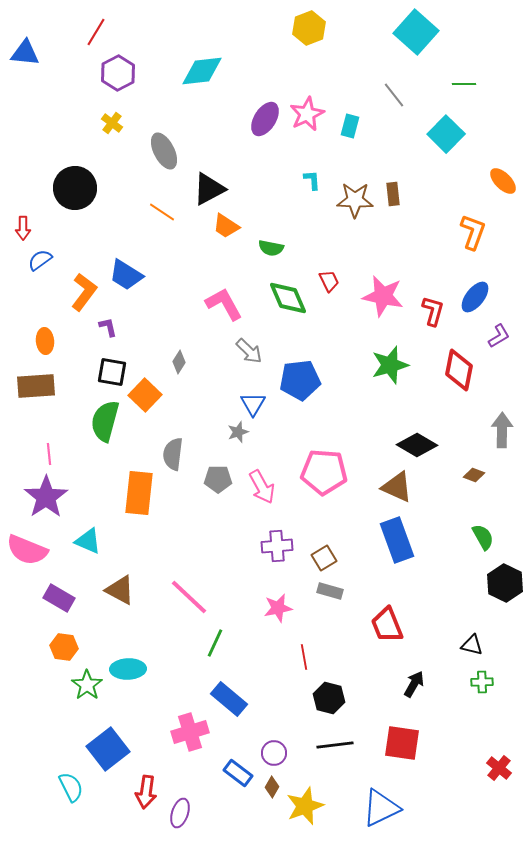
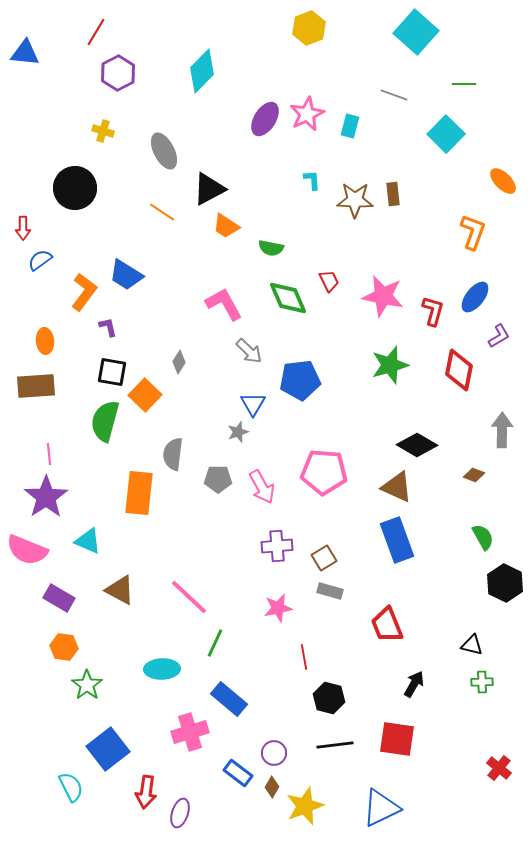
cyan diamond at (202, 71): rotated 39 degrees counterclockwise
gray line at (394, 95): rotated 32 degrees counterclockwise
yellow cross at (112, 123): moved 9 px left, 8 px down; rotated 20 degrees counterclockwise
cyan ellipse at (128, 669): moved 34 px right
red square at (402, 743): moved 5 px left, 4 px up
